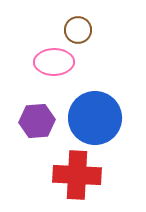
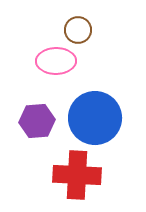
pink ellipse: moved 2 px right, 1 px up
